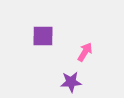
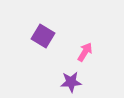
purple square: rotated 30 degrees clockwise
